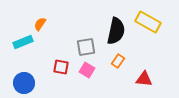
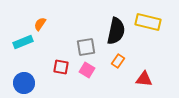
yellow rectangle: rotated 15 degrees counterclockwise
